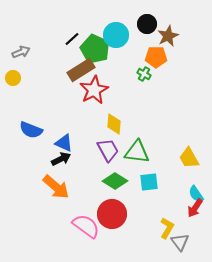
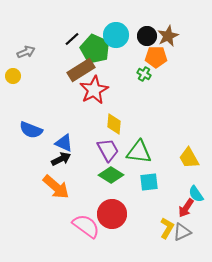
black circle: moved 12 px down
gray arrow: moved 5 px right
yellow circle: moved 2 px up
green triangle: moved 2 px right
green diamond: moved 4 px left, 6 px up
red arrow: moved 9 px left
gray triangle: moved 2 px right, 10 px up; rotated 42 degrees clockwise
